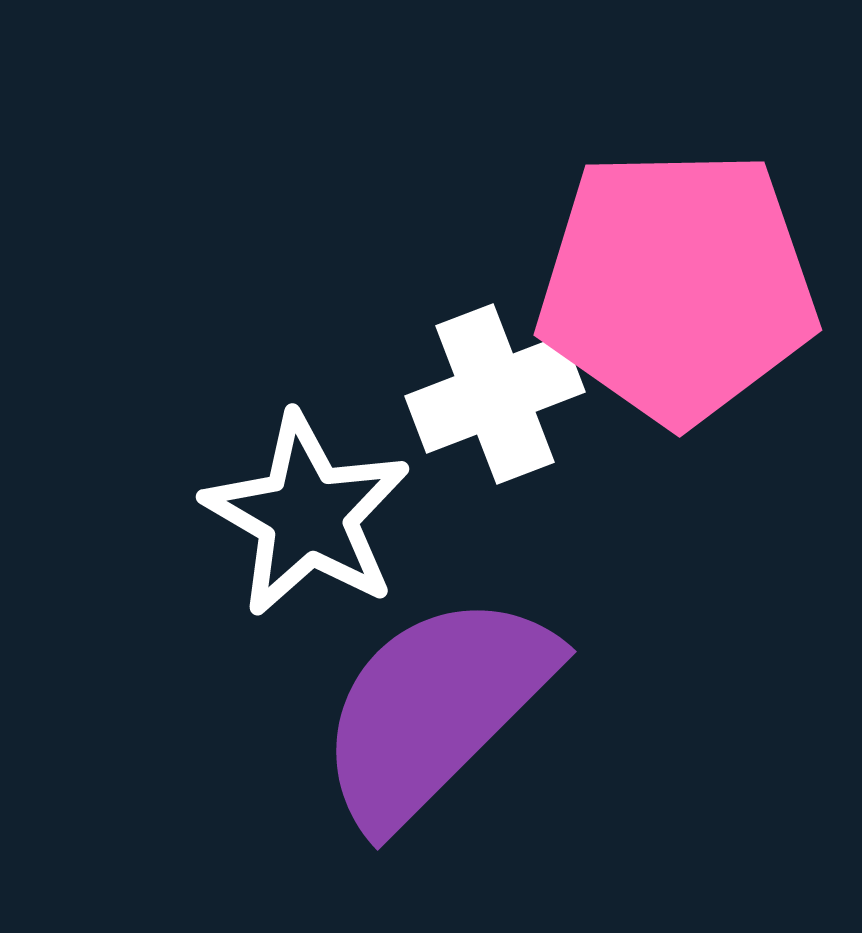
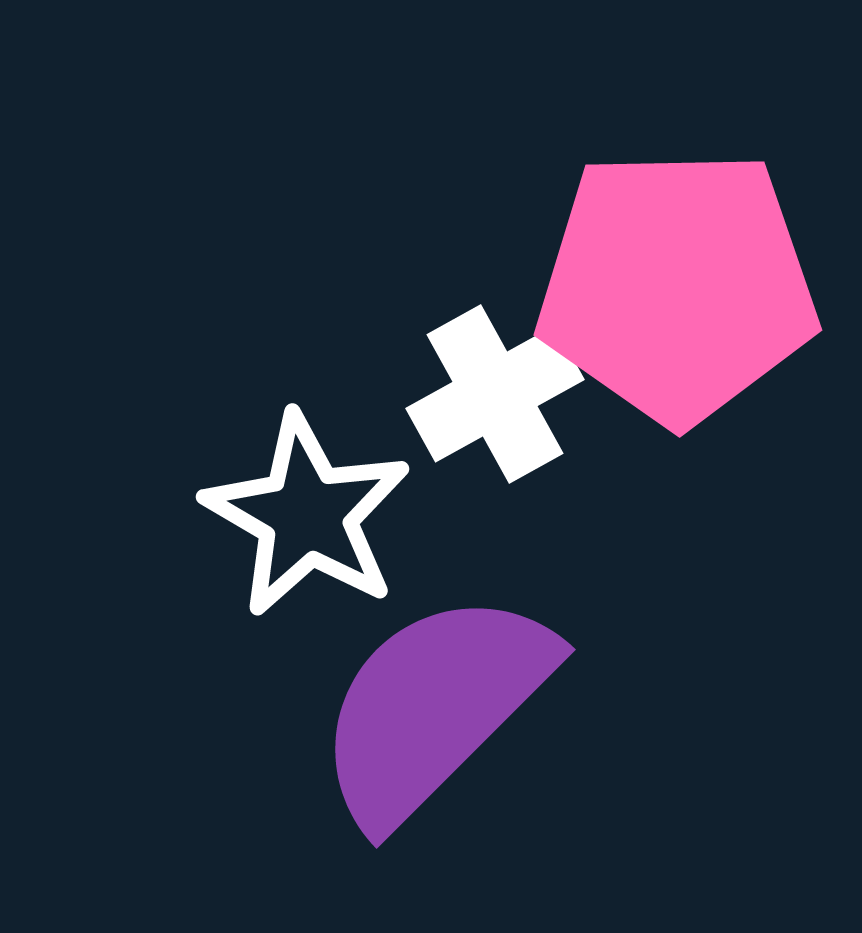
white cross: rotated 8 degrees counterclockwise
purple semicircle: moved 1 px left, 2 px up
